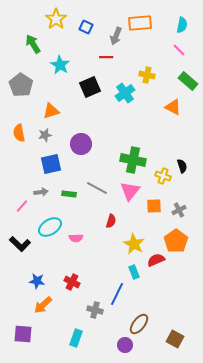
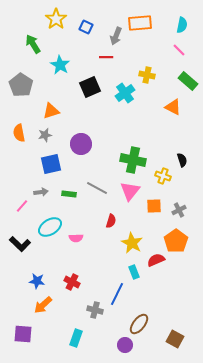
black semicircle at (182, 166): moved 6 px up
yellow star at (134, 244): moved 2 px left, 1 px up
